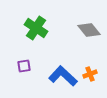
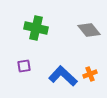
green cross: rotated 20 degrees counterclockwise
